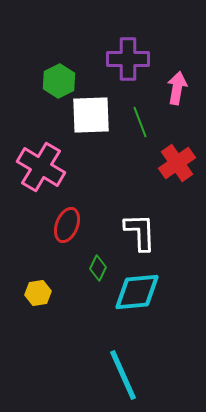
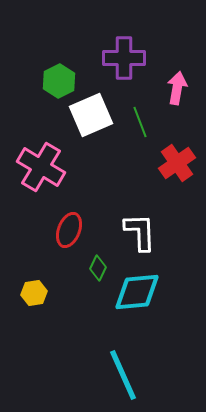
purple cross: moved 4 px left, 1 px up
white square: rotated 21 degrees counterclockwise
red ellipse: moved 2 px right, 5 px down
yellow hexagon: moved 4 px left
